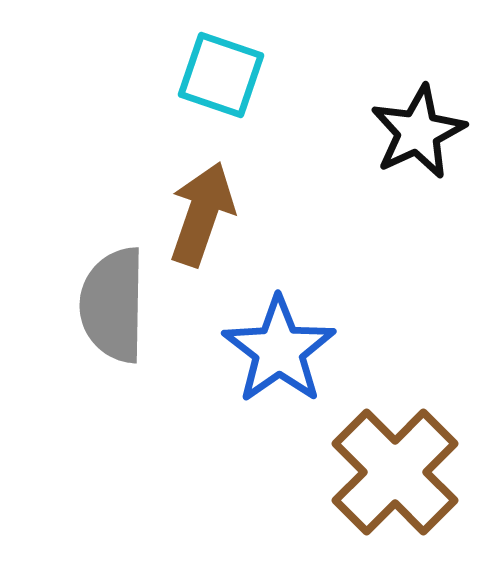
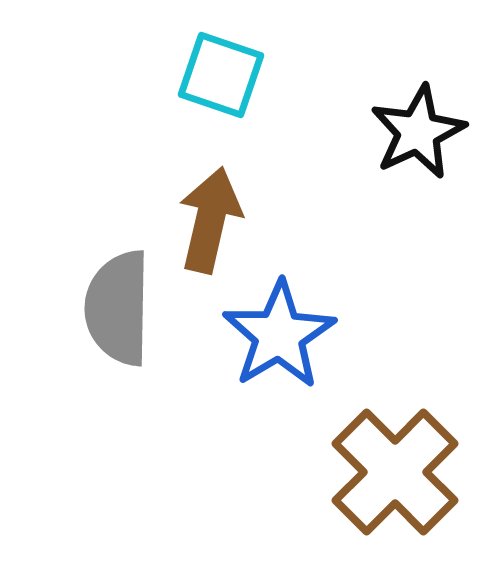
brown arrow: moved 8 px right, 6 px down; rotated 6 degrees counterclockwise
gray semicircle: moved 5 px right, 3 px down
blue star: moved 15 px up; rotated 4 degrees clockwise
